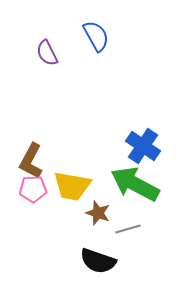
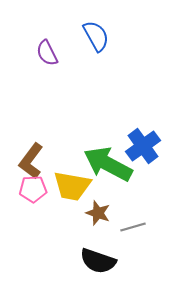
blue cross: rotated 20 degrees clockwise
brown L-shape: rotated 9 degrees clockwise
green arrow: moved 27 px left, 20 px up
gray line: moved 5 px right, 2 px up
